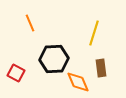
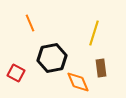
black hexagon: moved 2 px left, 1 px up; rotated 8 degrees counterclockwise
